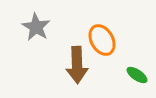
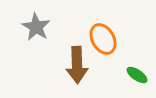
orange ellipse: moved 1 px right, 1 px up
